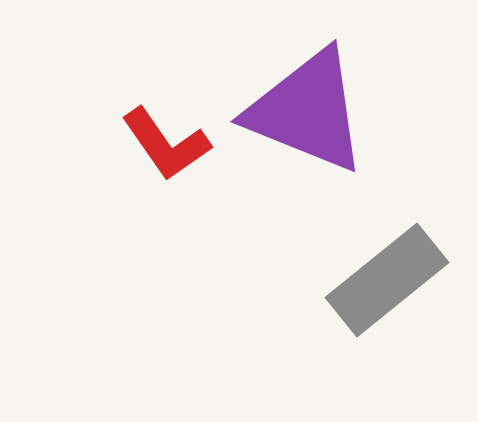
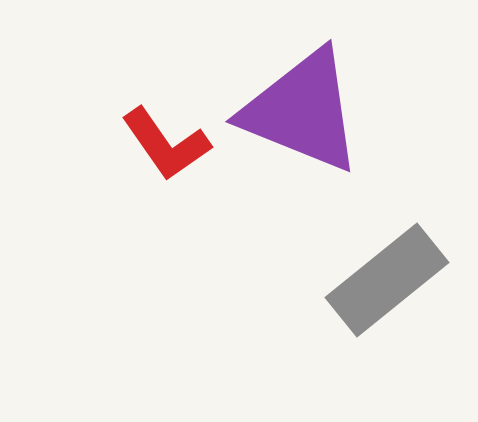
purple triangle: moved 5 px left
